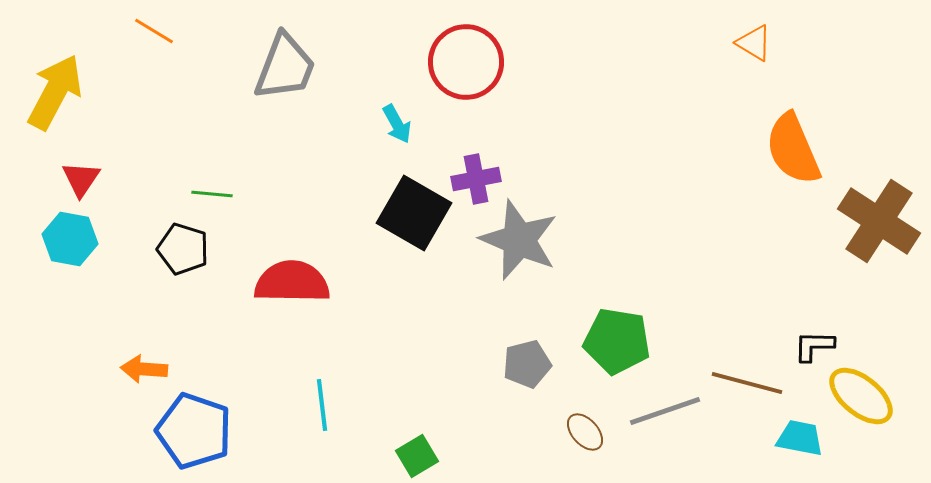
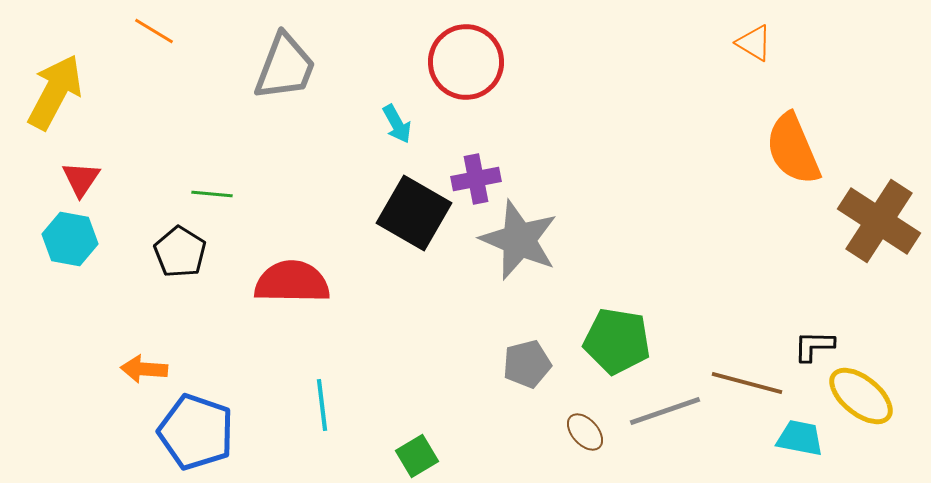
black pentagon: moved 3 px left, 3 px down; rotated 15 degrees clockwise
blue pentagon: moved 2 px right, 1 px down
